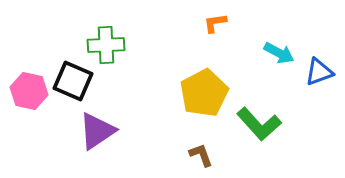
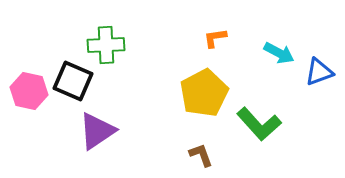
orange L-shape: moved 15 px down
